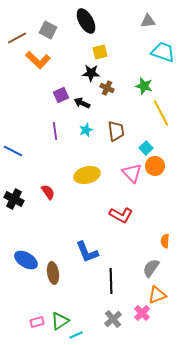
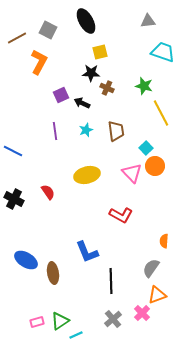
orange L-shape: moved 1 px right, 2 px down; rotated 105 degrees counterclockwise
orange semicircle: moved 1 px left
